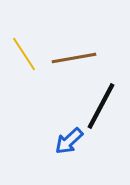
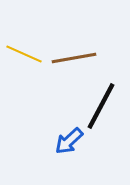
yellow line: rotated 33 degrees counterclockwise
